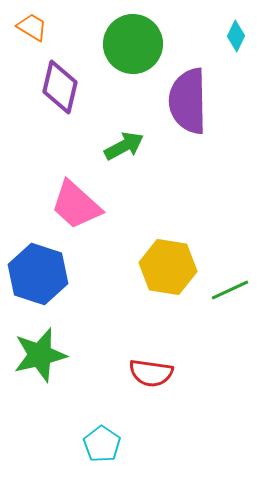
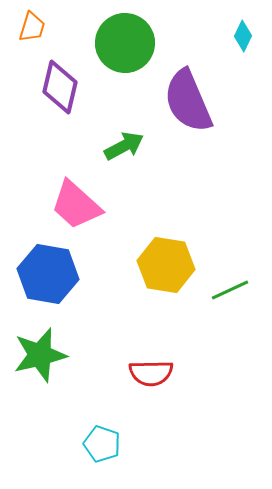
orange trapezoid: rotated 76 degrees clockwise
cyan diamond: moved 7 px right
green circle: moved 8 px left, 1 px up
purple semicircle: rotated 22 degrees counterclockwise
yellow hexagon: moved 2 px left, 2 px up
blue hexagon: moved 10 px right; rotated 8 degrees counterclockwise
red semicircle: rotated 9 degrees counterclockwise
cyan pentagon: rotated 15 degrees counterclockwise
